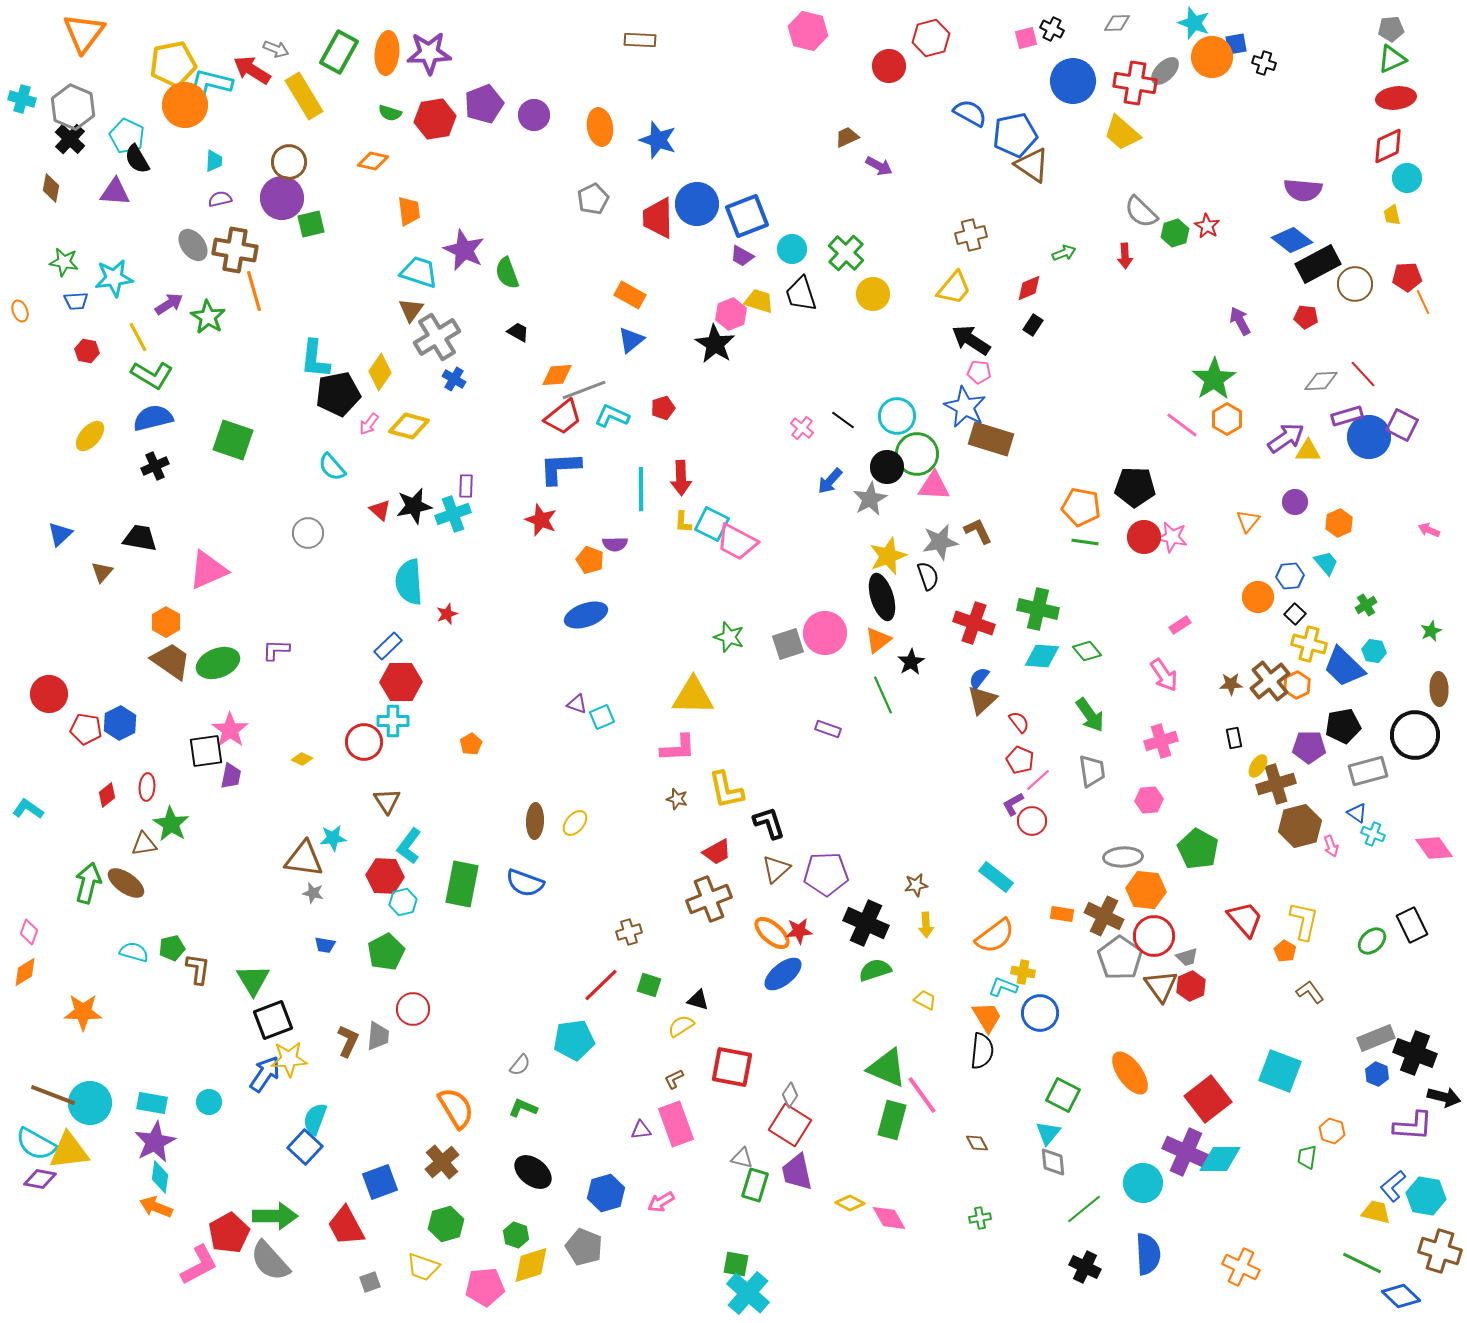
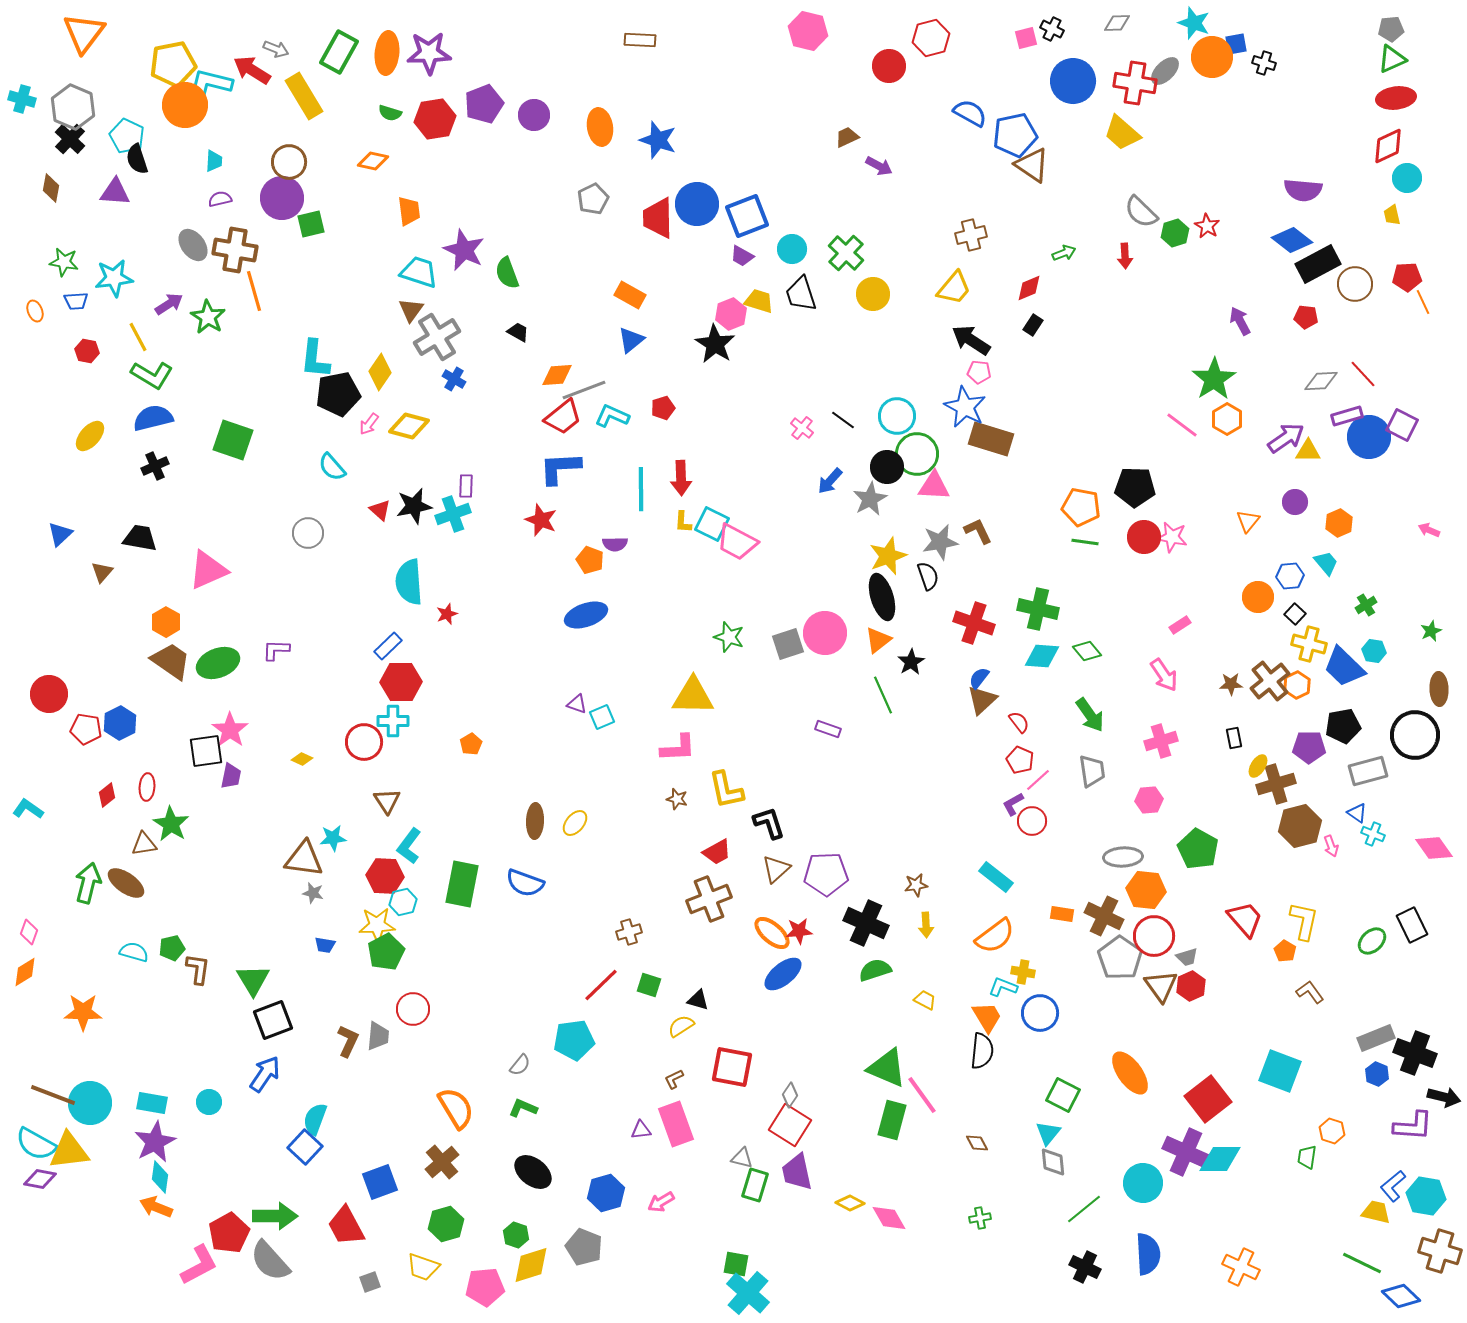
black semicircle at (137, 159): rotated 12 degrees clockwise
orange ellipse at (20, 311): moved 15 px right
yellow star at (289, 1059): moved 88 px right, 134 px up
